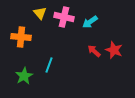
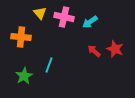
red star: moved 1 px right, 1 px up
